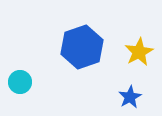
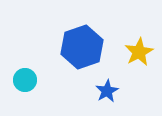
cyan circle: moved 5 px right, 2 px up
blue star: moved 23 px left, 6 px up
